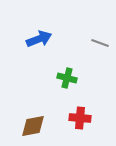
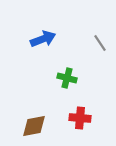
blue arrow: moved 4 px right
gray line: rotated 36 degrees clockwise
brown diamond: moved 1 px right
